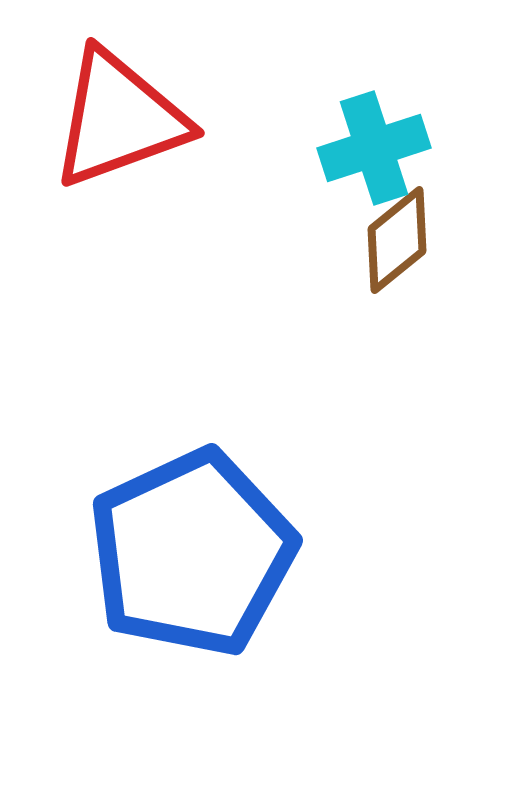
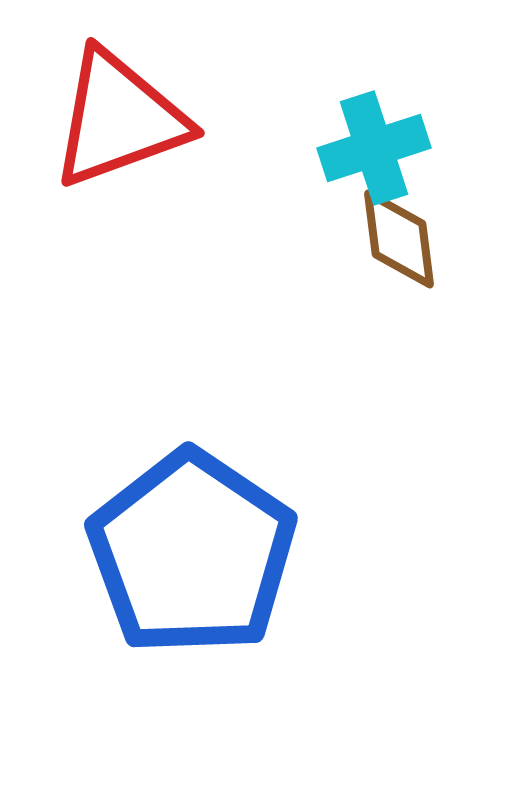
brown diamond: moved 2 px right, 1 px up; rotated 58 degrees counterclockwise
blue pentagon: rotated 13 degrees counterclockwise
